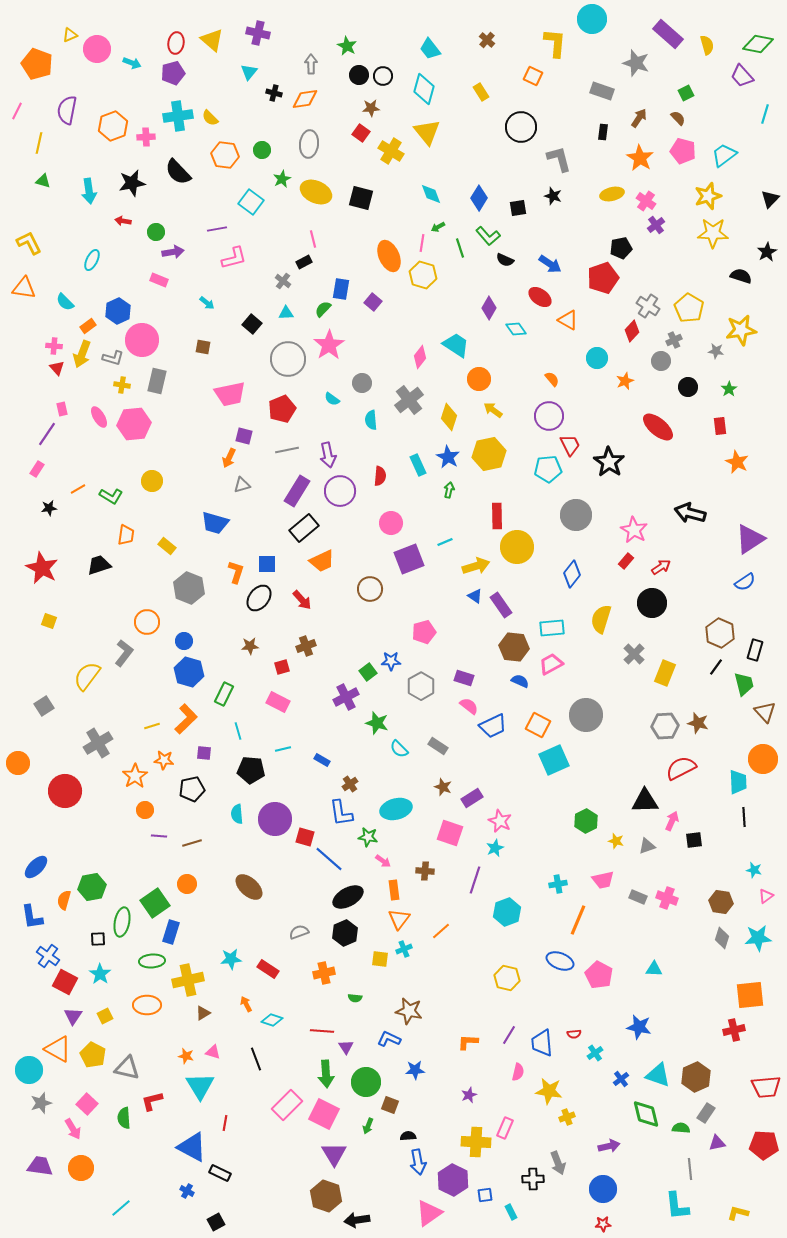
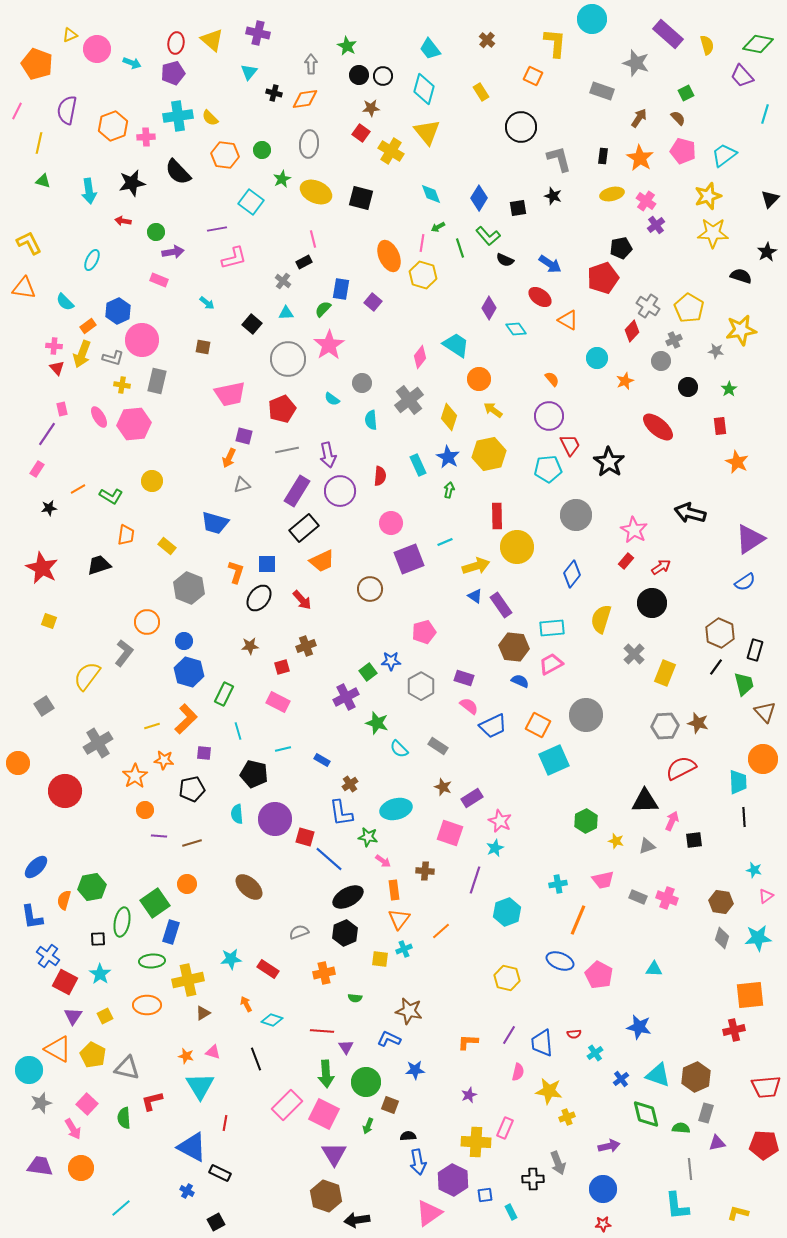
black rectangle at (603, 132): moved 24 px down
black pentagon at (251, 770): moved 3 px right, 4 px down; rotated 8 degrees clockwise
gray rectangle at (706, 1113): rotated 18 degrees counterclockwise
